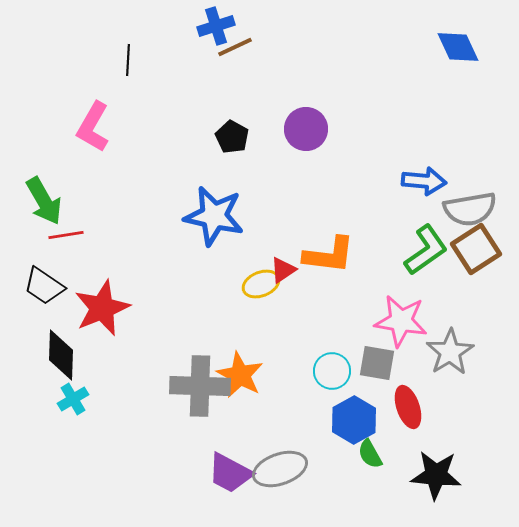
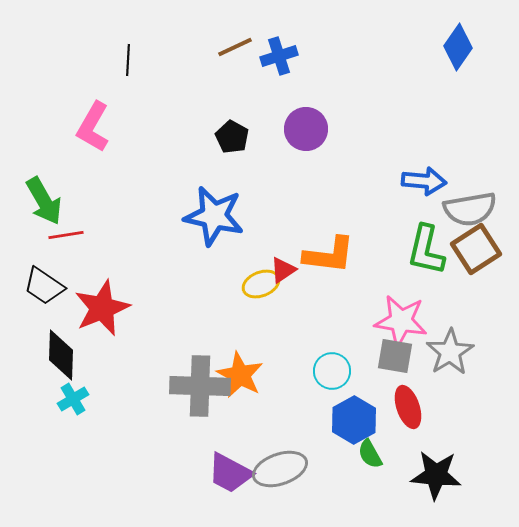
blue cross: moved 63 px right, 30 px down
blue diamond: rotated 60 degrees clockwise
green L-shape: rotated 138 degrees clockwise
gray square: moved 18 px right, 7 px up
